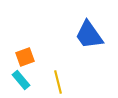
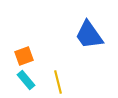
orange square: moved 1 px left, 1 px up
cyan rectangle: moved 5 px right
